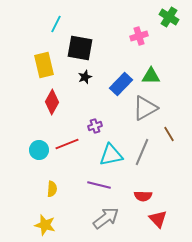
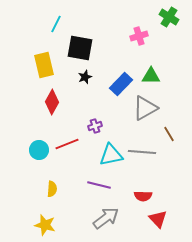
gray line: rotated 72 degrees clockwise
